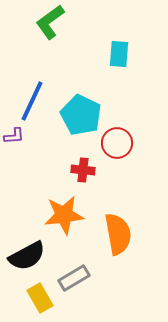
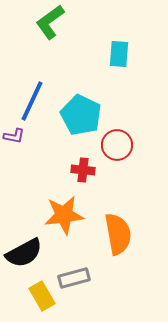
purple L-shape: rotated 15 degrees clockwise
red circle: moved 2 px down
black semicircle: moved 3 px left, 3 px up
gray rectangle: rotated 16 degrees clockwise
yellow rectangle: moved 2 px right, 2 px up
